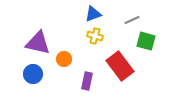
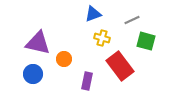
yellow cross: moved 7 px right, 2 px down
